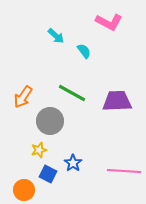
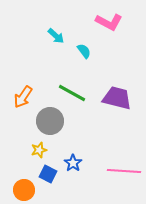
purple trapezoid: moved 3 px up; rotated 16 degrees clockwise
